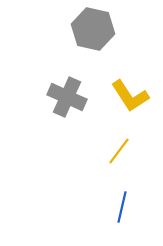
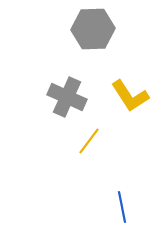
gray hexagon: rotated 15 degrees counterclockwise
yellow line: moved 30 px left, 10 px up
blue line: rotated 24 degrees counterclockwise
